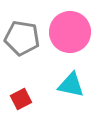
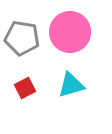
cyan triangle: rotated 28 degrees counterclockwise
red square: moved 4 px right, 11 px up
